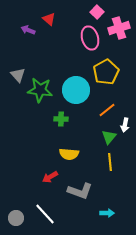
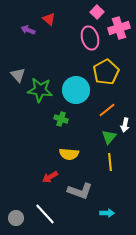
green cross: rotated 16 degrees clockwise
